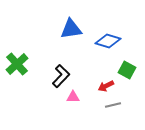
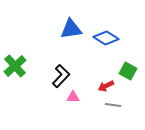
blue diamond: moved 2 px left, 3 px up; rotated 15 degrees clockwise
green cross: moved 2 px left, 2 px down
green square: moved 1 px right, 1 px down
gray line: rotated 21 degrees clockwise
